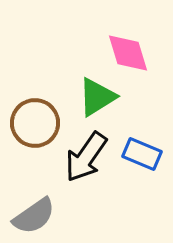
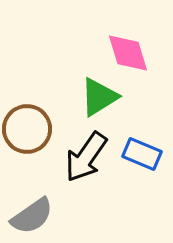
green triangle: moved 2 px right
brown circle: moved 8 px left, 6 px down
gray semicircle: moved 2 px left
